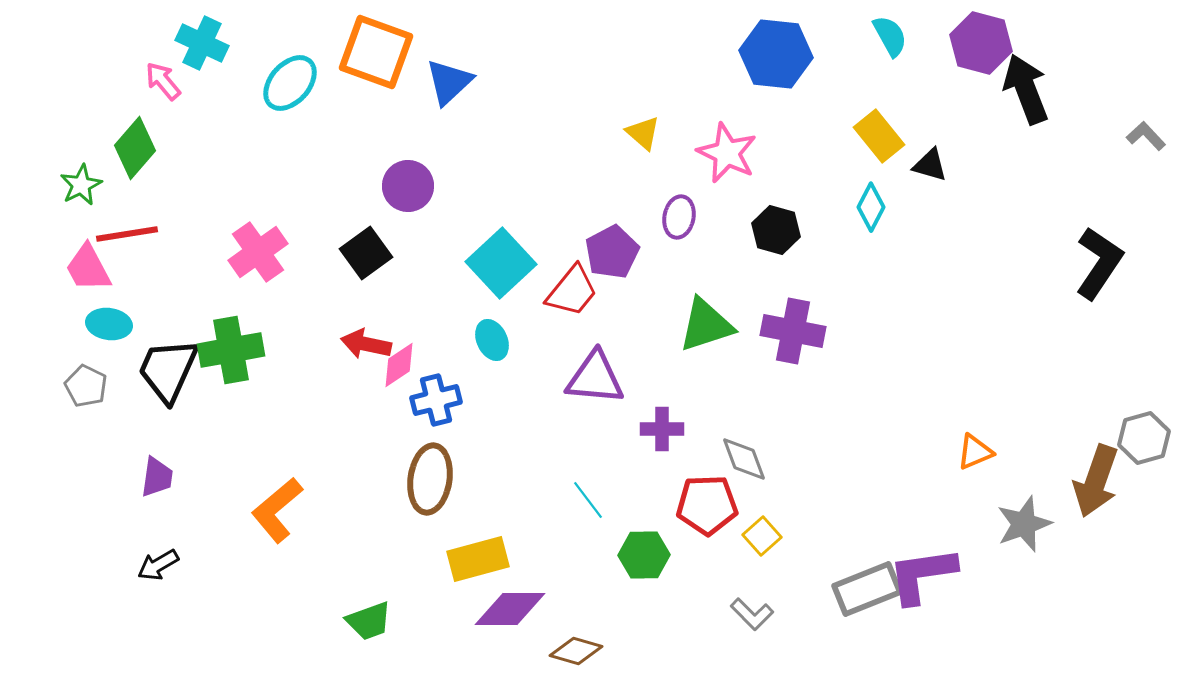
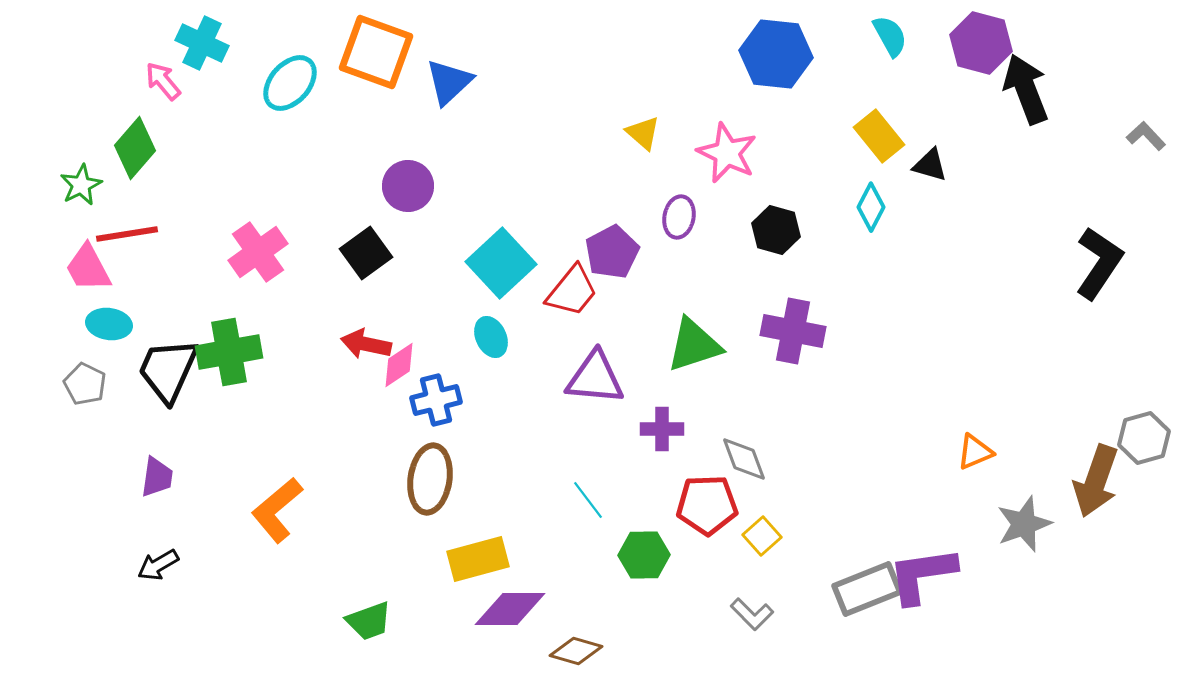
green triangle at (706, 325): moved 12 px left, 20 px down
cyan ellipse at (492, 340): moved 1 px left, 3 px up
green cross at (231, 350): moved 2 px left, 2 px down
gray pentagon at (86, 386): moved 1 px left, 2 px up
